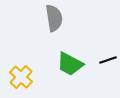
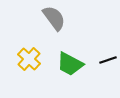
gray semicircle: rotated 28 degrees counterclockwise
yellow cross: moved 8 px right, 18 px up
